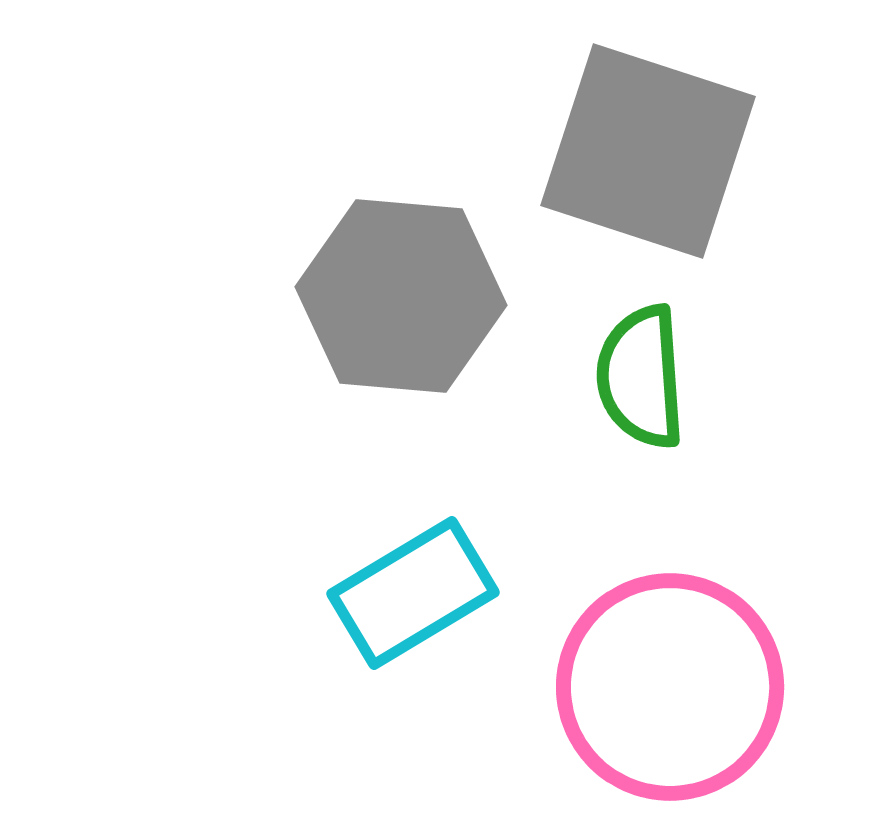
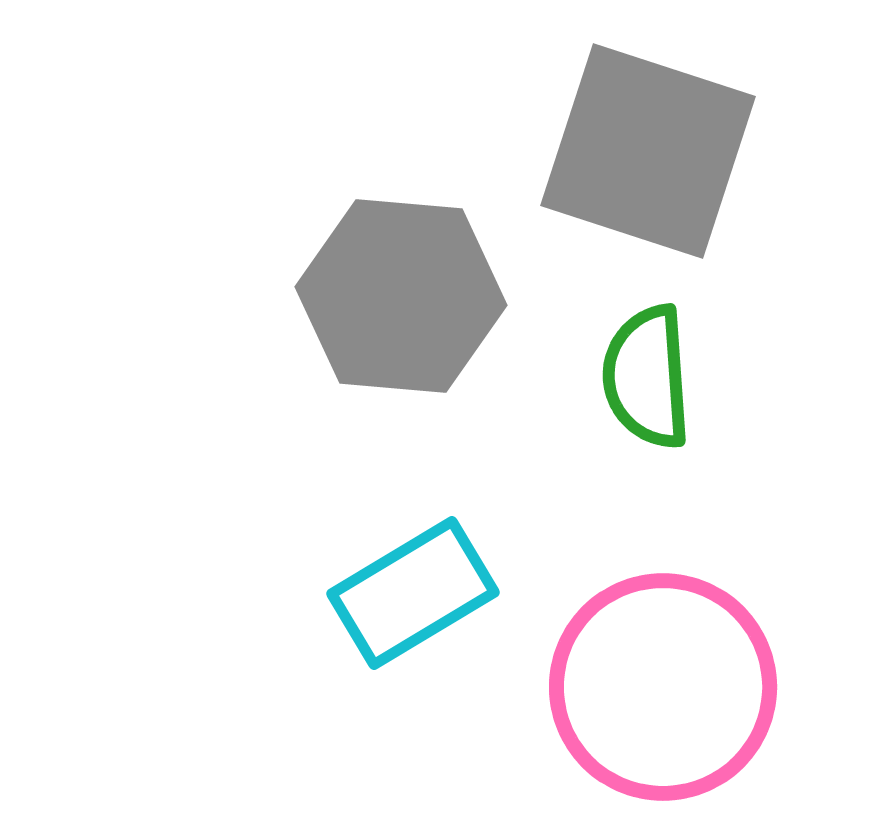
green semicircle: moved 6 px right
pink circle: moved 7 px left
